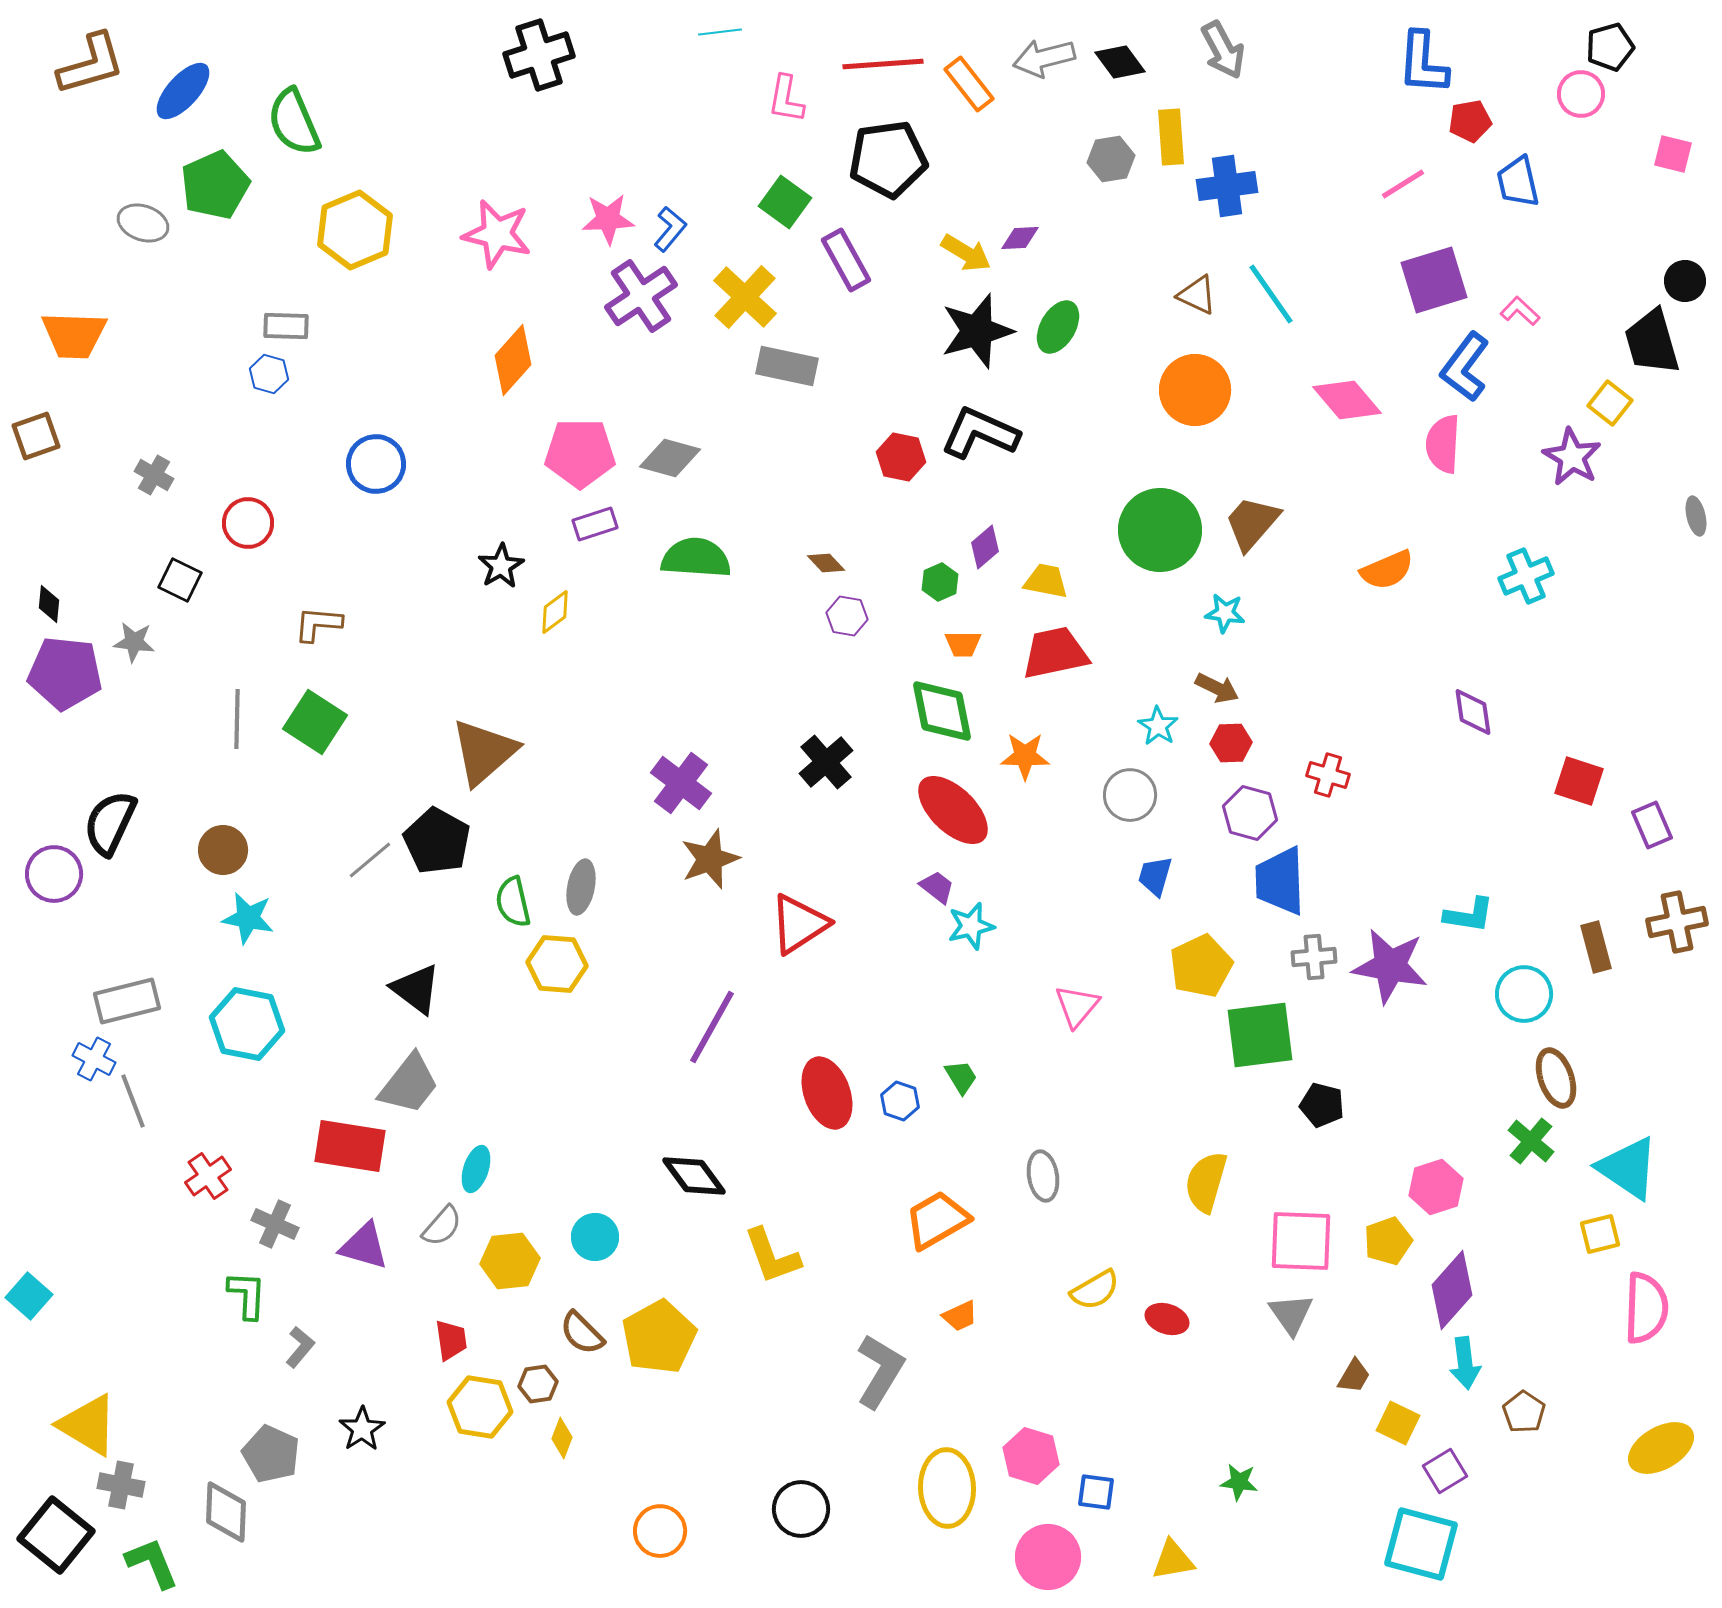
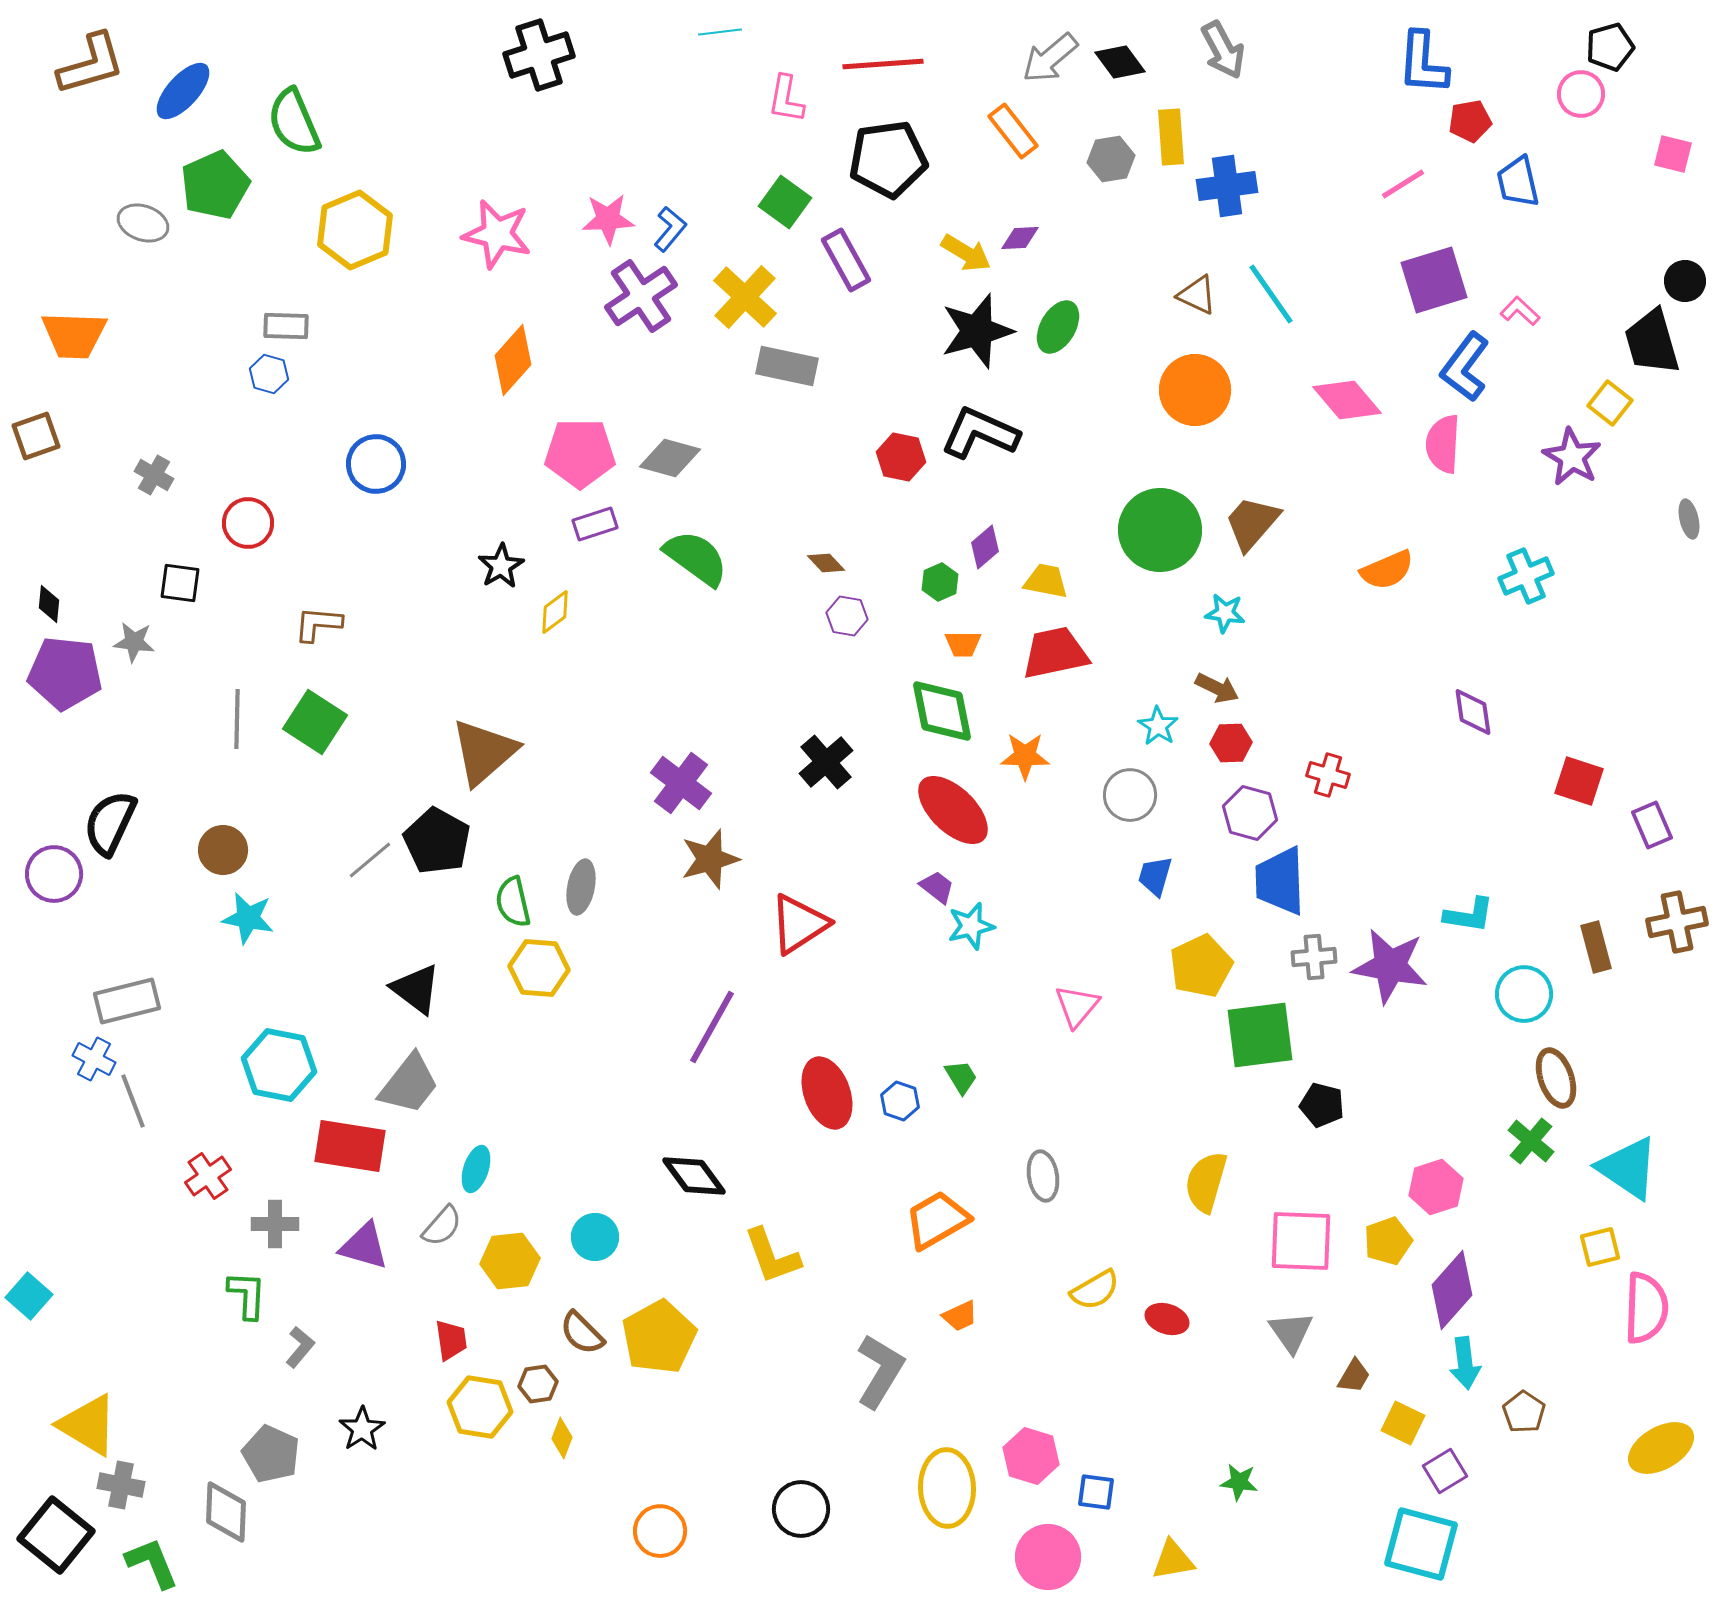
gray arrow at (1044, 58): moved 6 px right; rotated 26 degrees counterclockwise
orange rectangle at (969, 84): moved 44 px right, 47 px down
gray ellipse at (1696, 516): moved 7 px left, 3 px down
green semicircle at (696, 558): rotated 32 degrees clockwise
black square at (180, 580): moved 3 px down; rotated 18 degrees counterclockwise
brown star at (710, 859): rotated 4 degrees clockwise
yellow hexagon at (557, 964): moved 18 px left, 4 px down
cyan hexagon at (247, 1024): moved 32 px right, 41 px down
gray cross at (275, 1224): rotated 24 degrees counterclockwise
yellow square at (1600, 1234): moved 13 px down
gray triangle at (1291, 1314): moved 18 px down
yellow square at (1398, 1423): moved 5 px right
